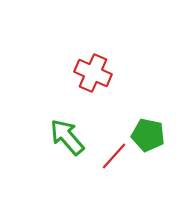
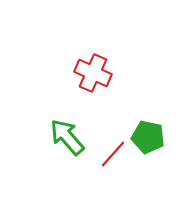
green pentagon: moved 2 px down
red line: moved 1 px left, 2 px up
